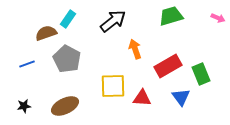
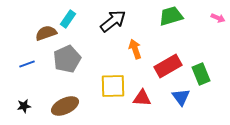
gray pentagon: rotated 20 degrees clockwise
